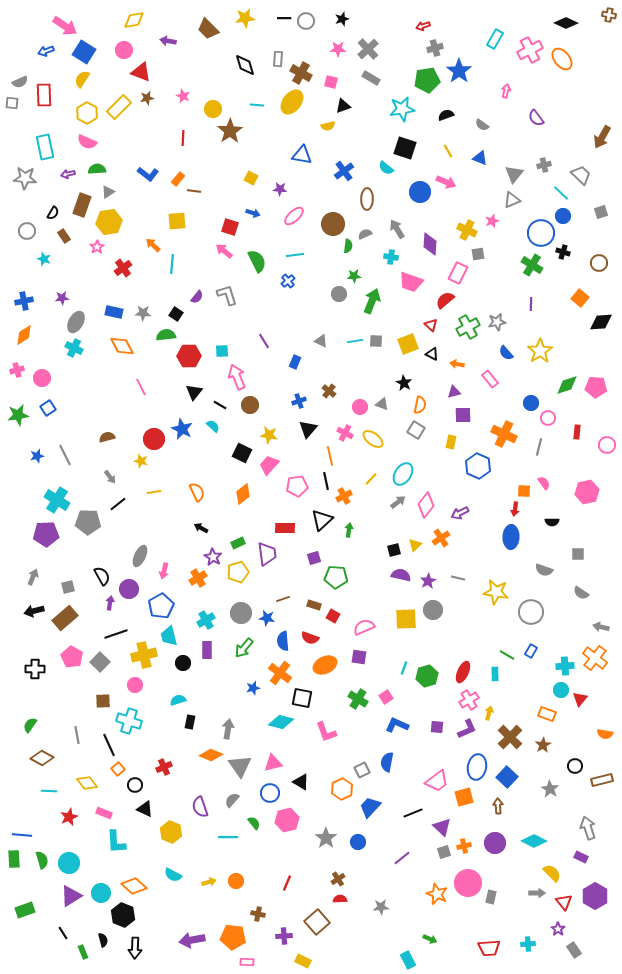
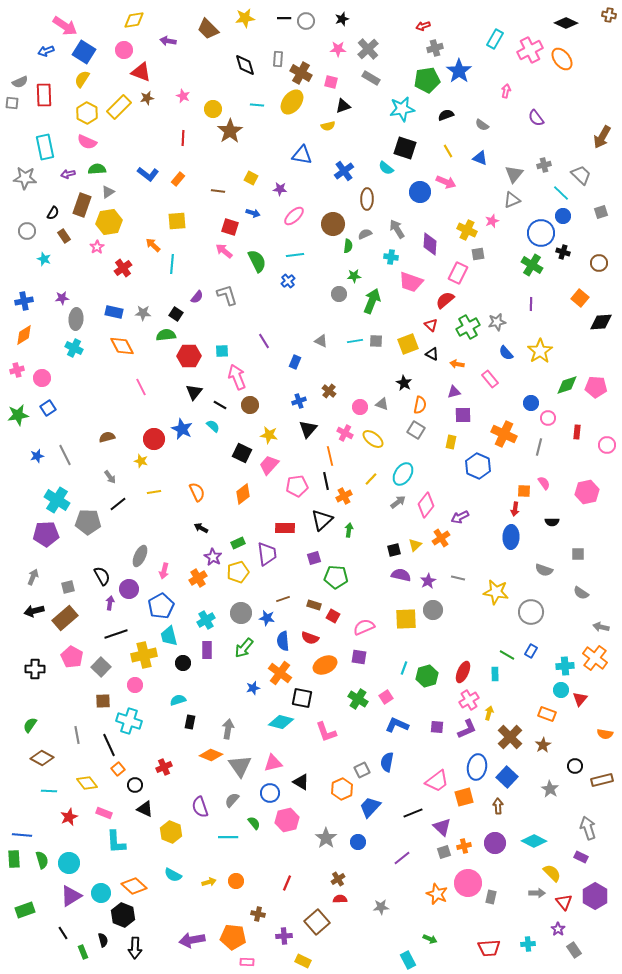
brown line at (194, 191): moved 24 px right
gray ellipse at (76, 322): moved 3 px up; rotated 25 degrees counterclockwise
purple arrow at (460, 513): moved 4 px down
gray square at (100, 662): moved 1 px right, 5 px down
